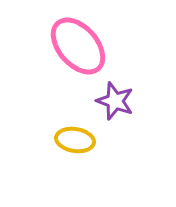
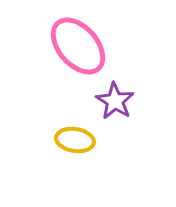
purple star: rotated 12 degrees clockwise
